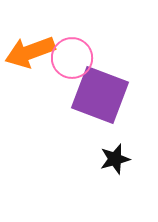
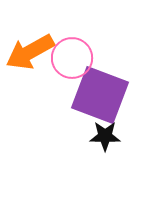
orange arrow: rotated 9 degrees counterclockwise
black star: moved 10 px left, 23 px up; rotated 16 degrees clockwise
